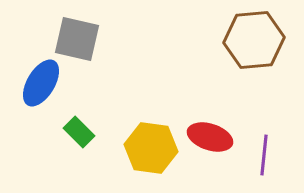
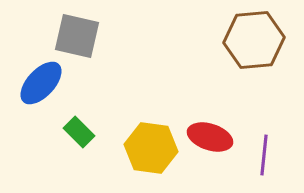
gray square: moved 3 px up
blue ellipse: rotated 12 degrees clockwise
